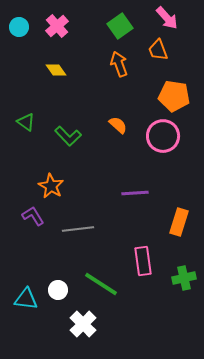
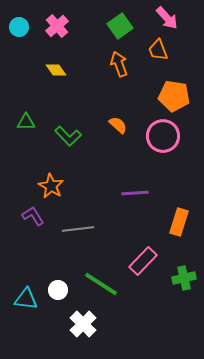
green triangle: rotated 36 degrees counterclockwise
pink rectangle: rotated 52 degrees clockwise
